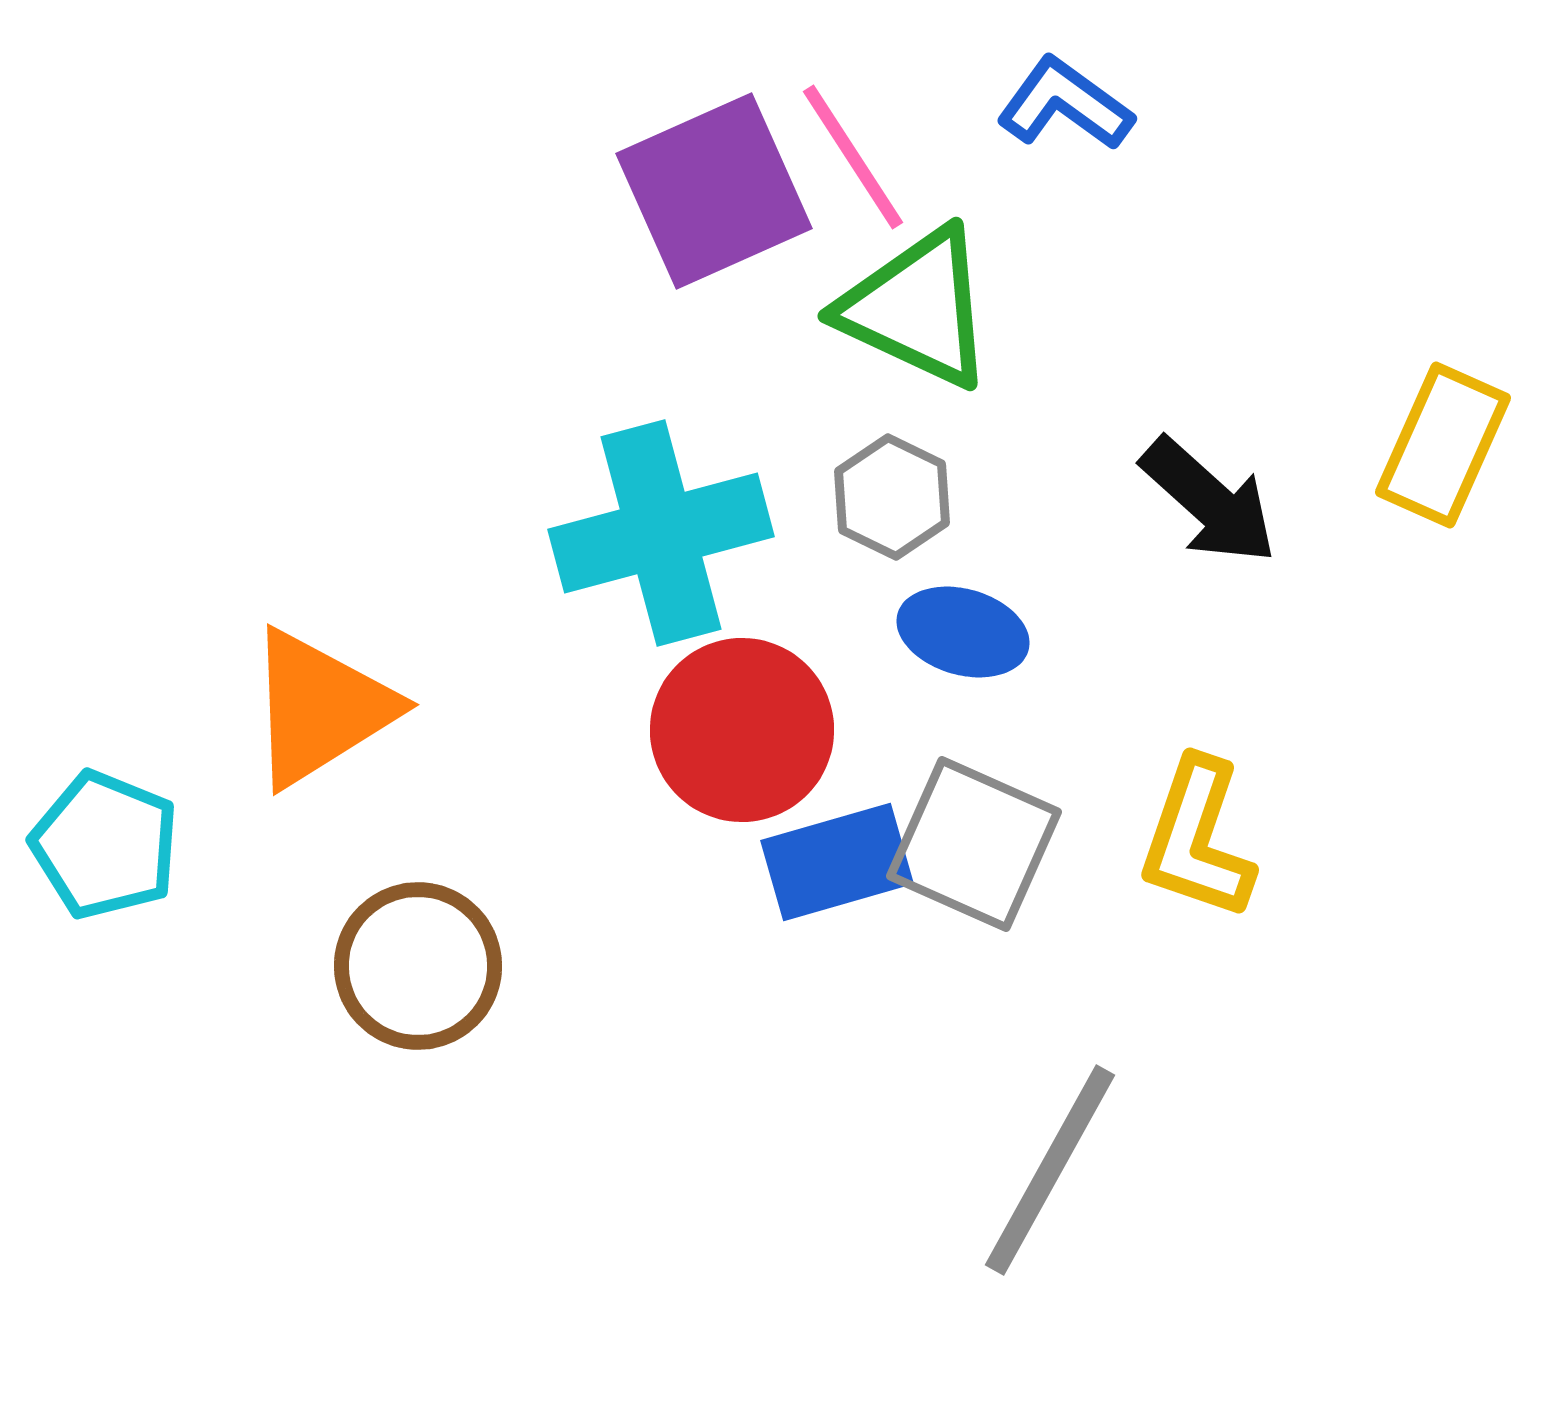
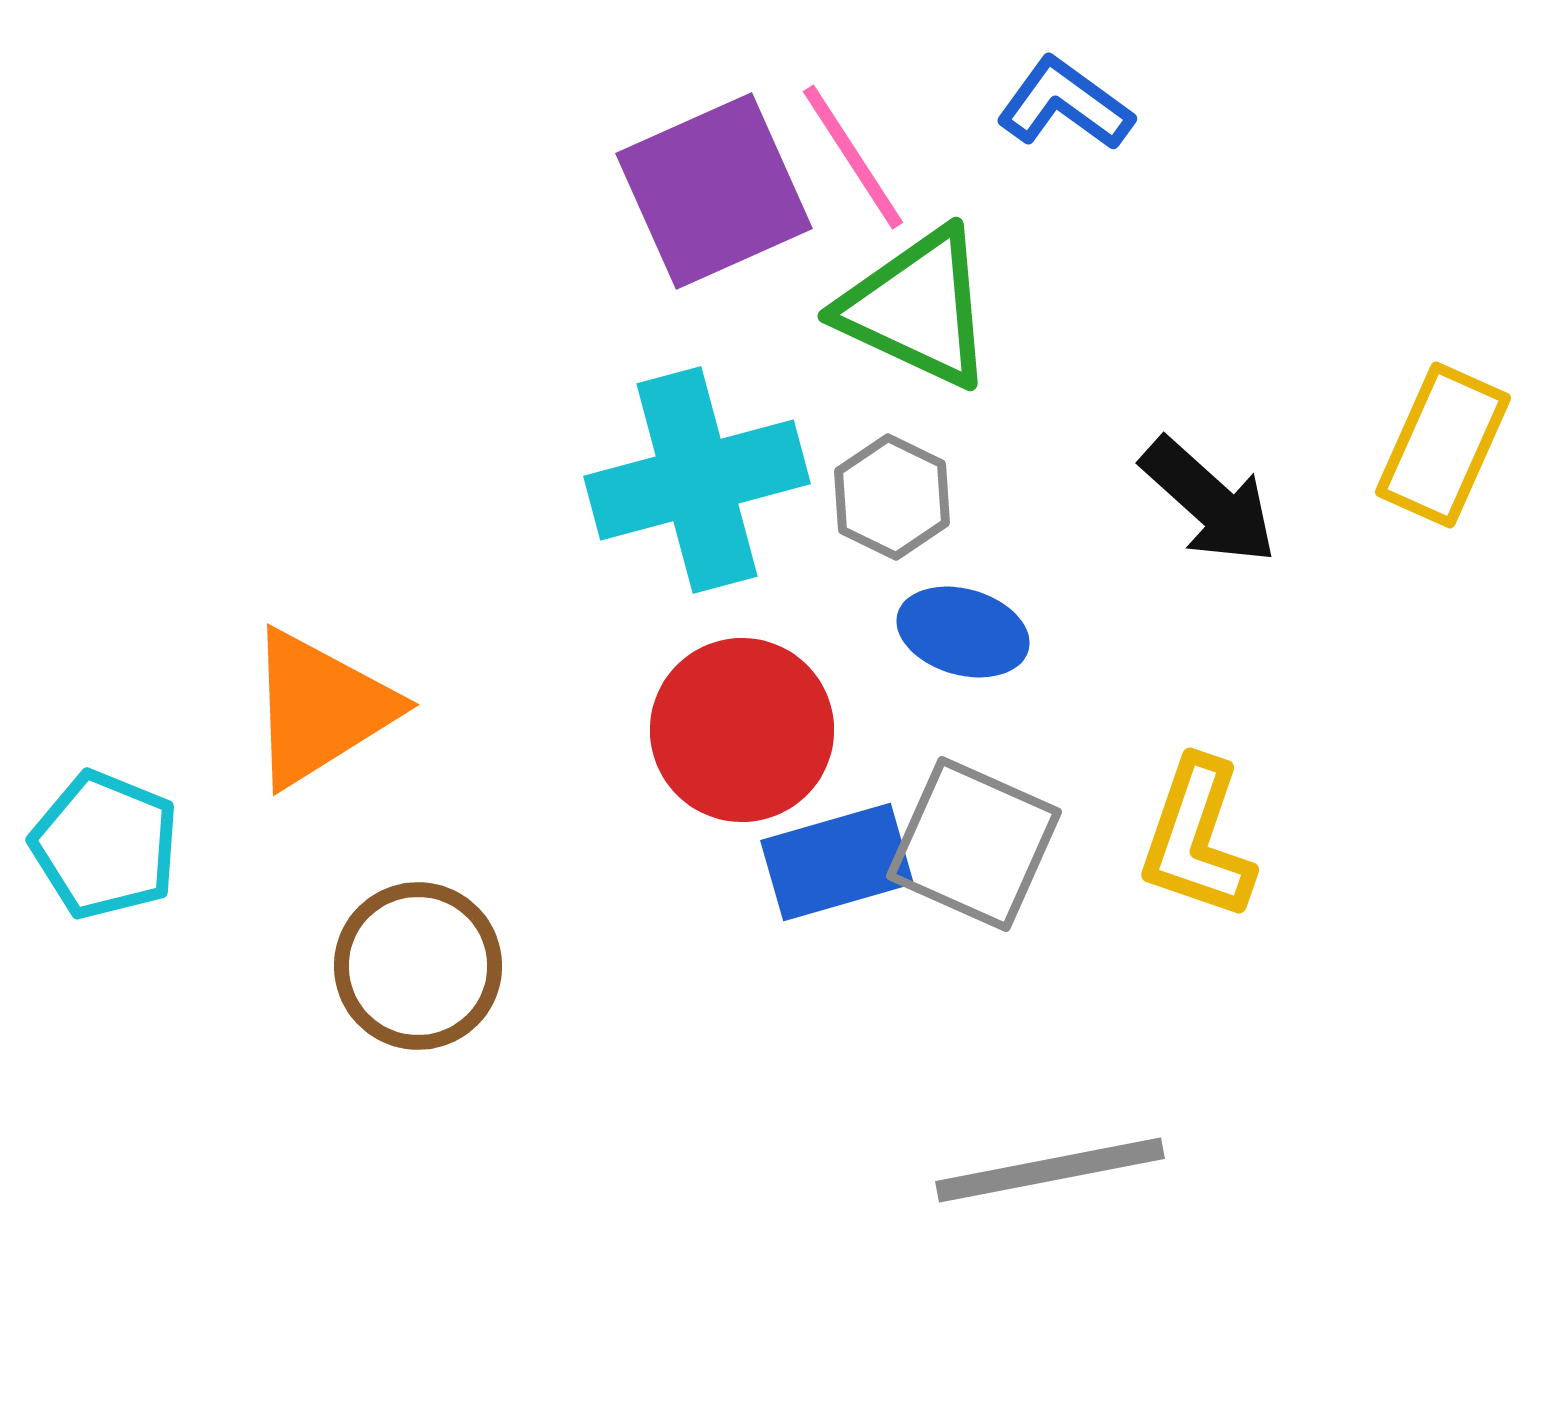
cyan cross: moved 36 px right, 53 px up
gray line: rotated 50 degrees clockwise
